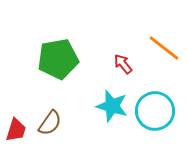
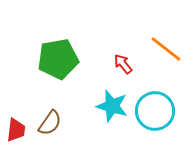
orange line: moved 2 px right, 1 px down
red trapezoid: rotated 10 degrees counterclockwise
